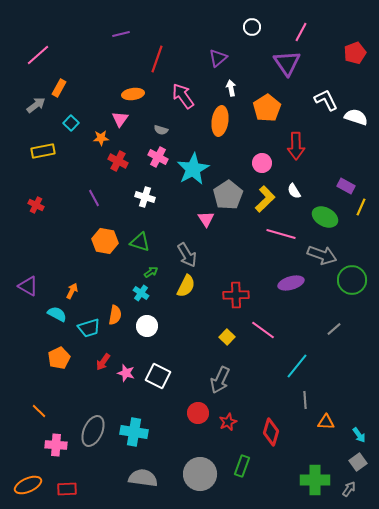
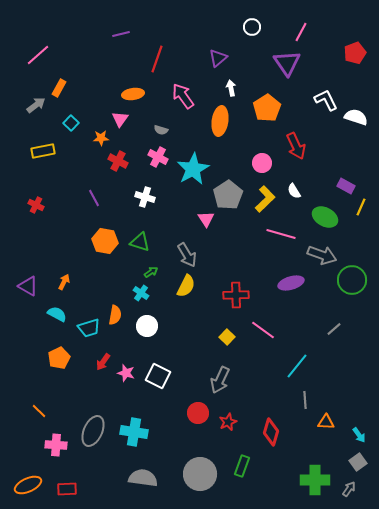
red arrow at (296, 146): rotated 24 degrees counterclockwise
orange arrow at (72, 291): moved 8 px left, 9 px up
